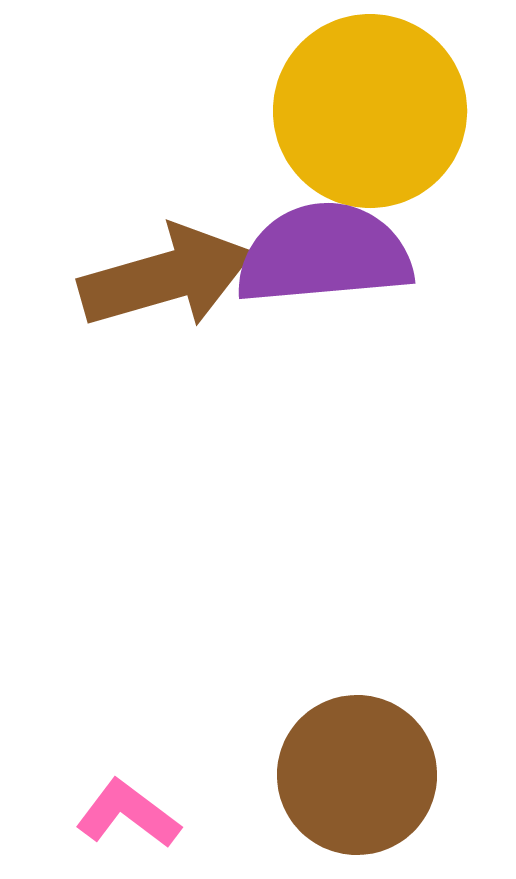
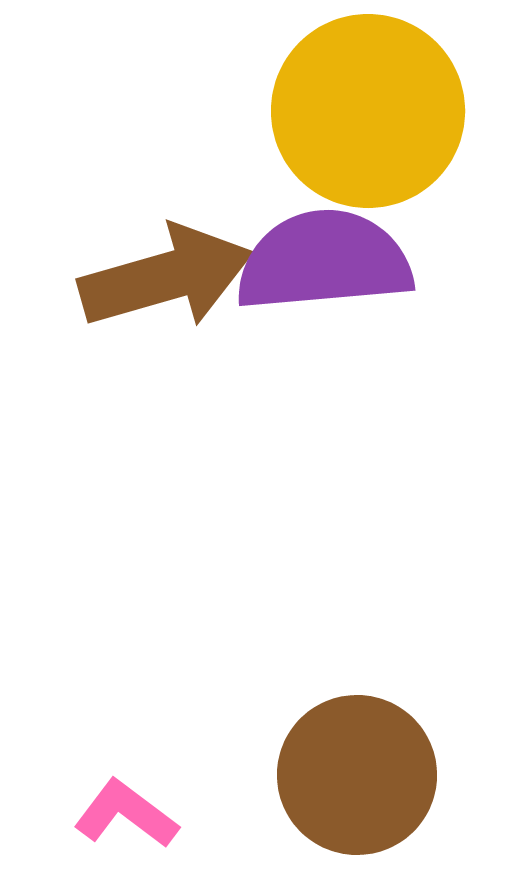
yellow circle: moved 2 px left
purple semicircle: moved 7 px down
pink L-shape: moved 2 px left
